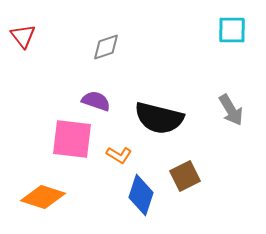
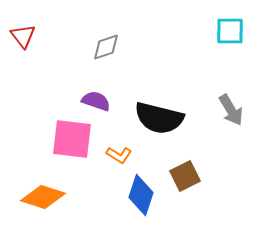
cyan square: moved 2 px left, 1 px down
